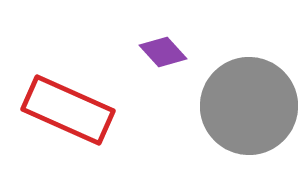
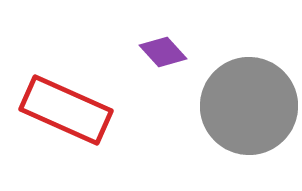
red rectangle: moved 2 px left
